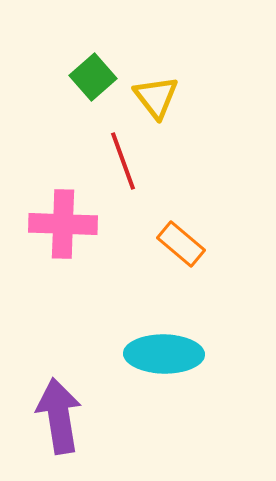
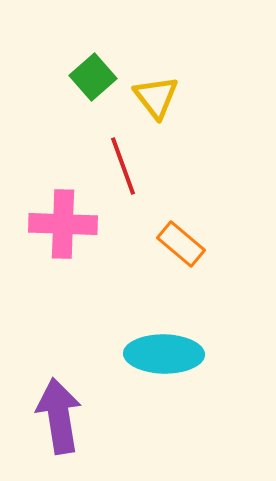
red line: moved 5 px down
